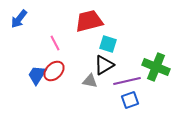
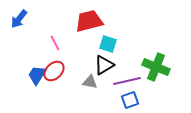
gray triangle: moved 1 px down
